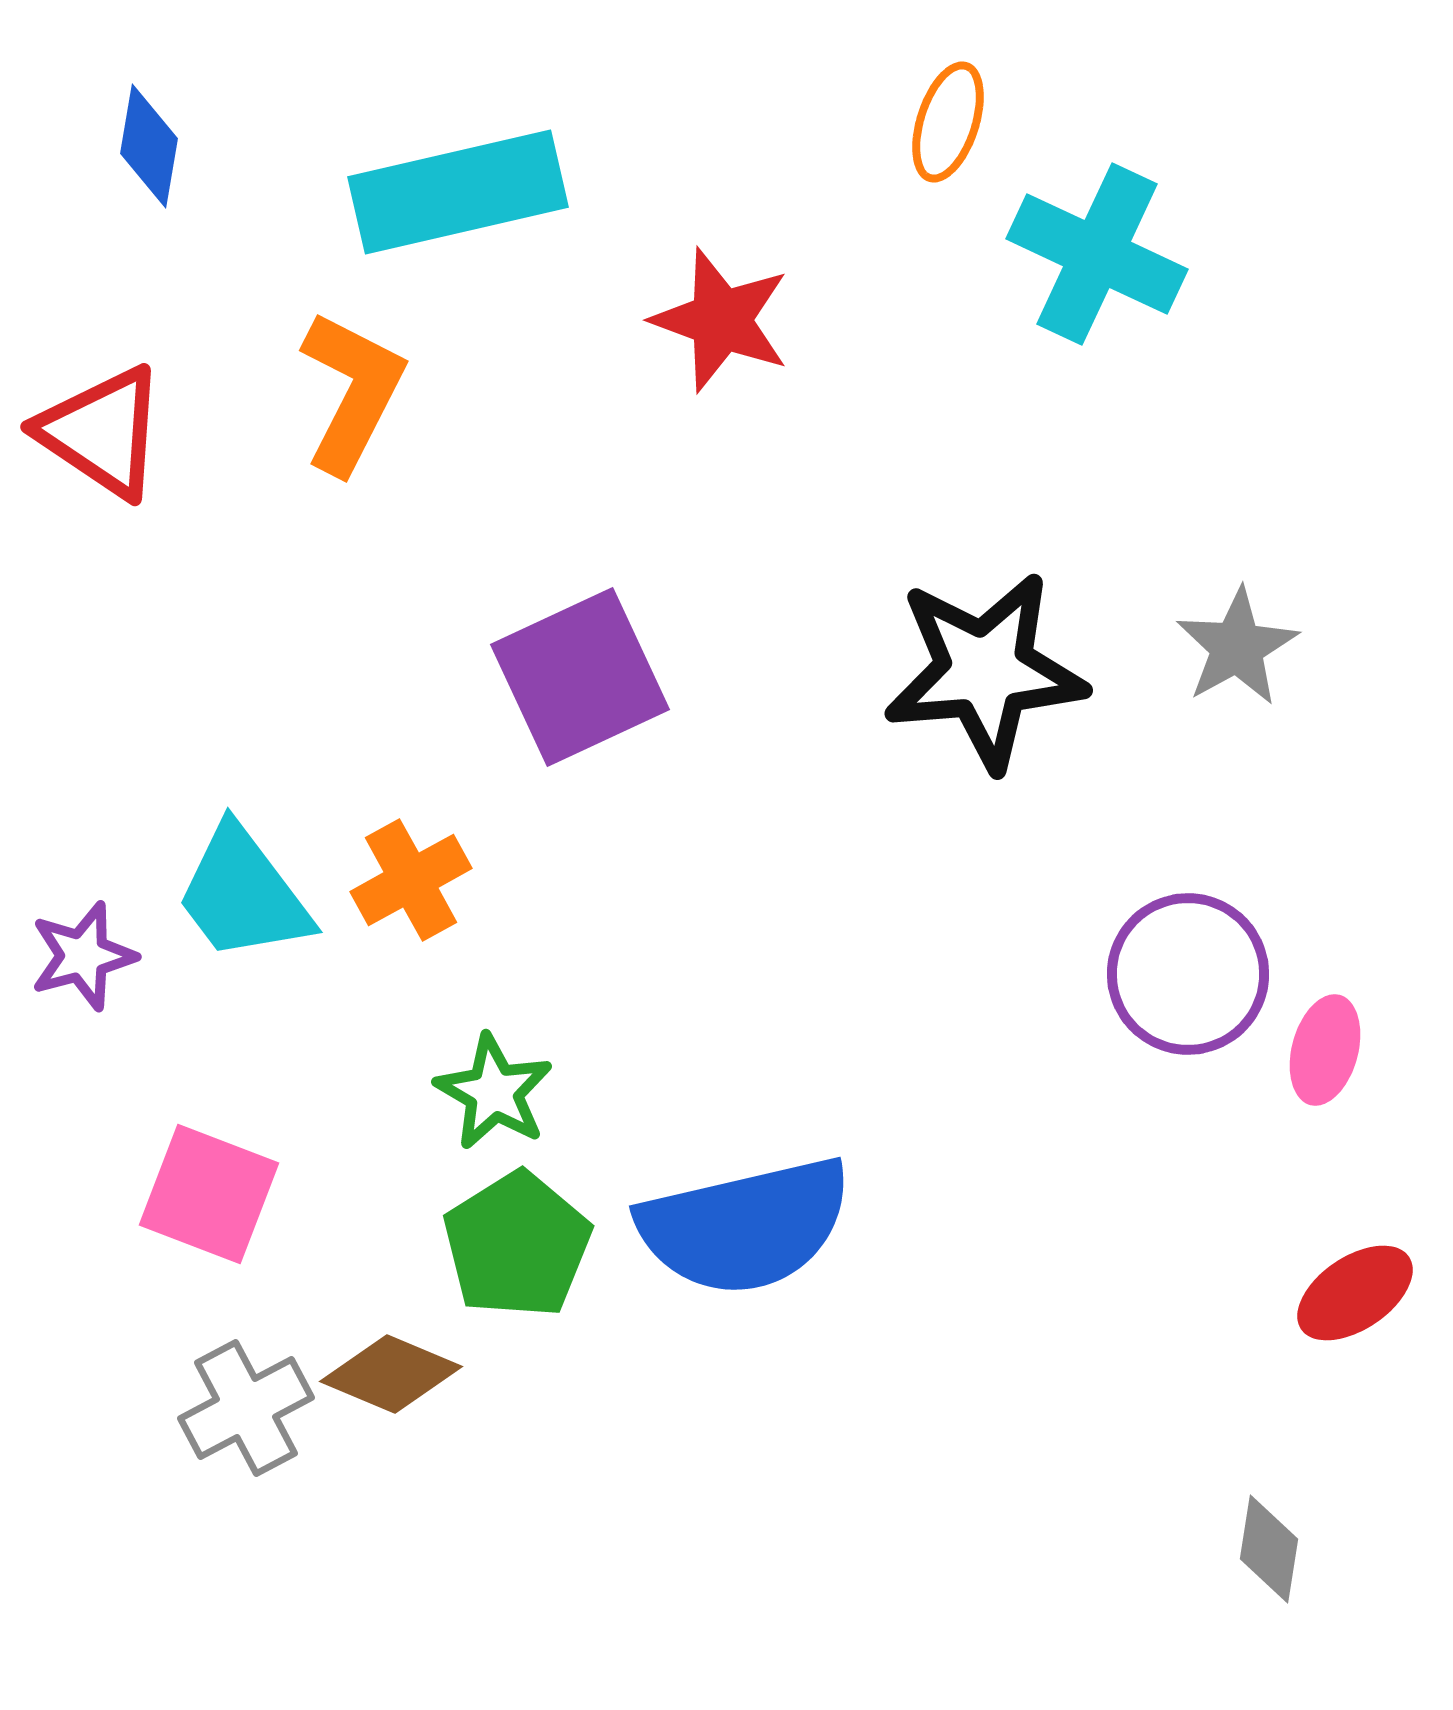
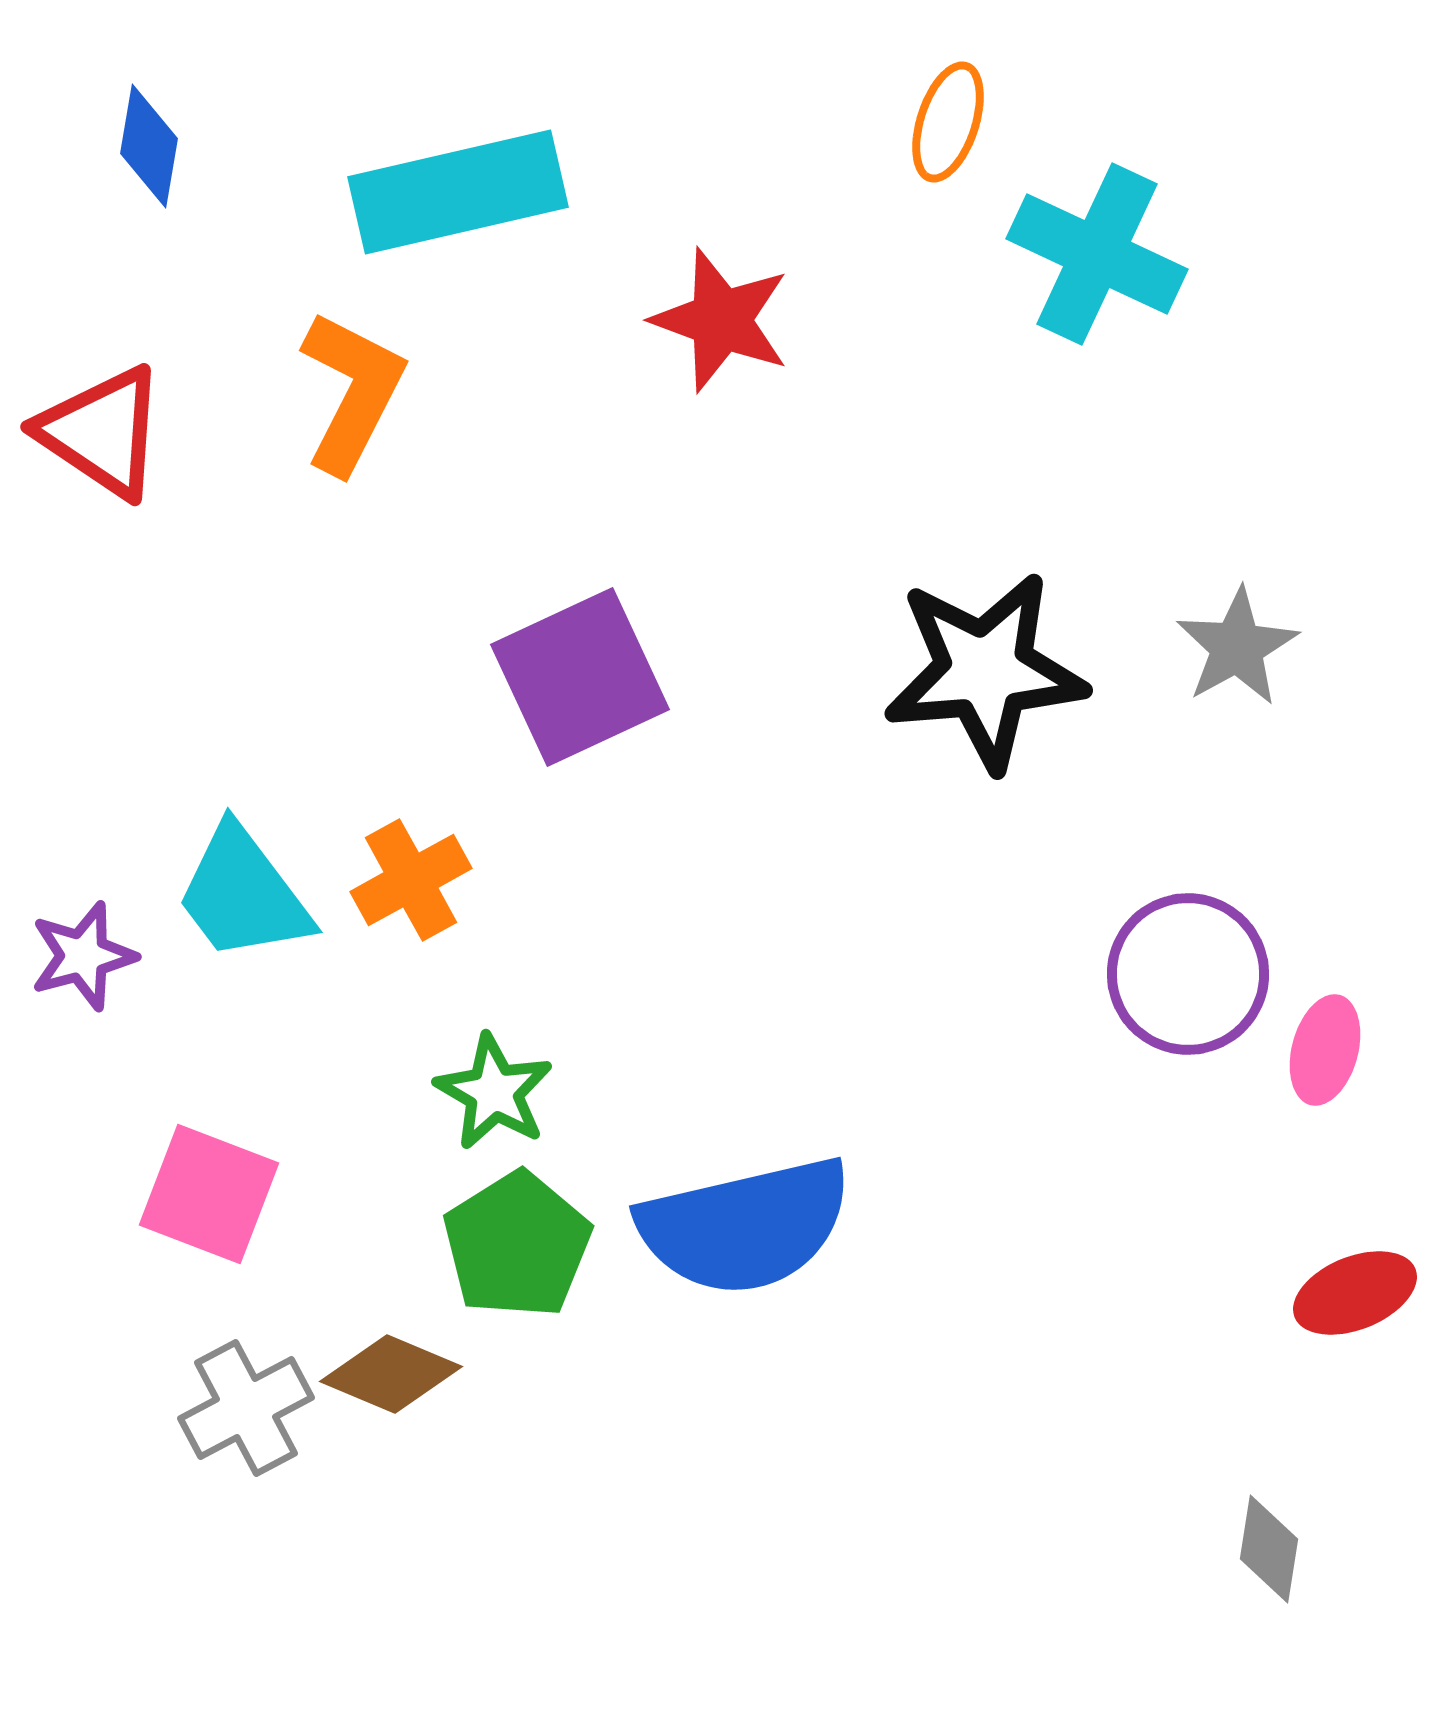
red ellipse: rotated 12 degrees clockwise
